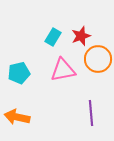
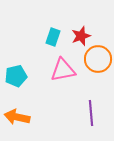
cyan rectangle: rotated 12 degrees counterclockwise
cyan pentagon: moved 3 px left, 3 px down
